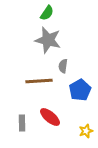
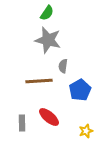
red ellipse: moved 1 px left
